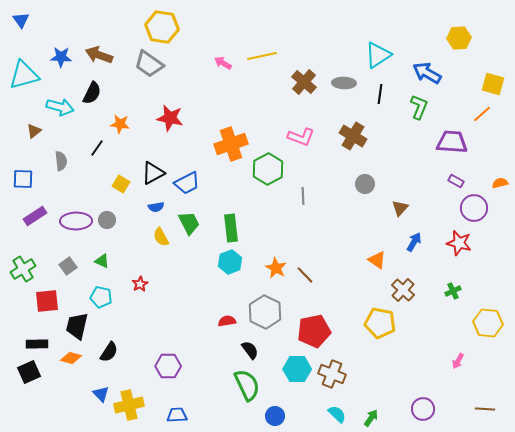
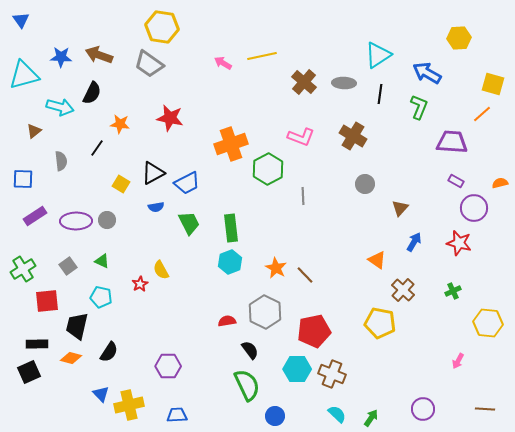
yellow semicircle at (161, 237): moved 33 px down
